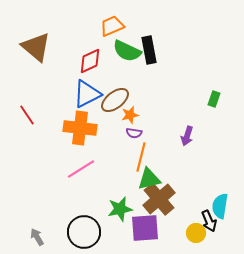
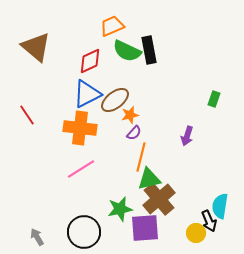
purple semicircle: rotated 56 degrees counterclockwise
